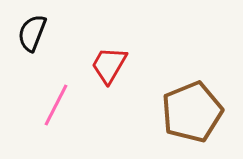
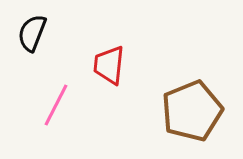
red trapezoid: rotated 24 degrees counterclockwise
brown pentagon: moved 1 px up
